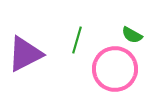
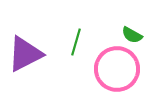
green line: moved 1 px left, 2 px down
pink circle: moved 2 px right
